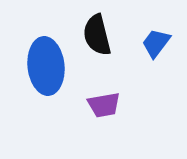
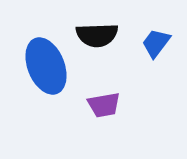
black semicircle: rotated 78 degrees counterclockwise
blue ellipse: rotated 16 degrees counterclockwise
